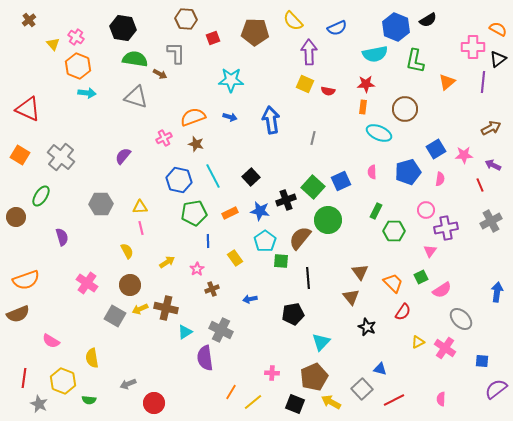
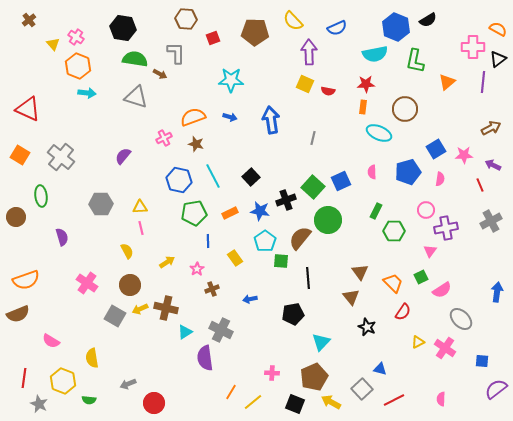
green ellipse at (41, 196): rotated 40 degrees counterclockwise
